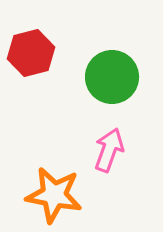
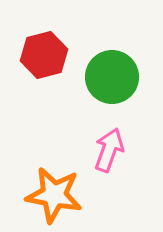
red hexagon: moved 13 px right, 2 px down
